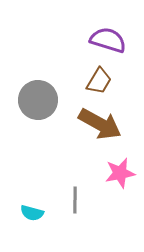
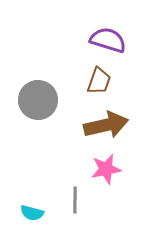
brown trapezoid: rotated 12 degrees counterclockwise
brown arrow: moved 6 px right, 1 px down; rotated 42 degrees counterclockwise
pink star: moved 14 px left, 4 px up
